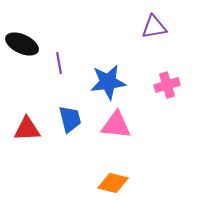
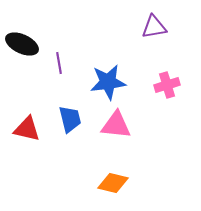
red triangle: rotated 16 degrees clockwise
